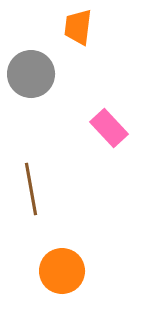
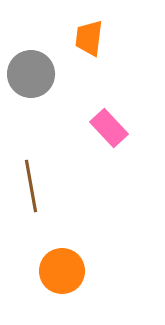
orange trapezoid: moved 11 px right, 11 px down
brown line: moved 3 px up
